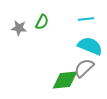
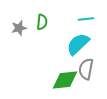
green semicircle: rotated 21 degrees counterclockwise
gray star: rotated 21 degrees counterclockwise
cyan semicircle: moved 12 px left, 2 px up; rotated 65 degrees counterclockwise
gray semicircle: moved 2 px right, 1 px down; rotated 35 degrees counterclockwise
